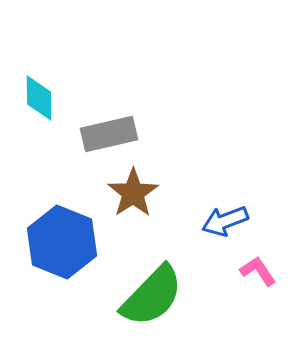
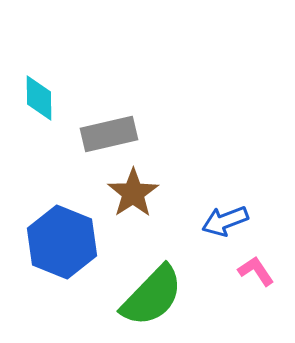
pink L-shape: moved 2 px left
